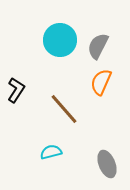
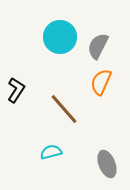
cyan circle: moved 3 px up
